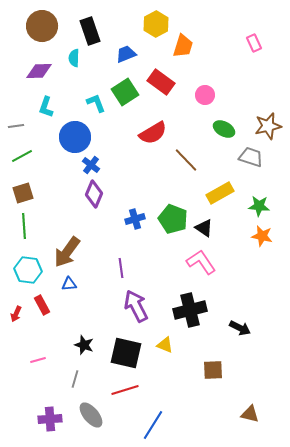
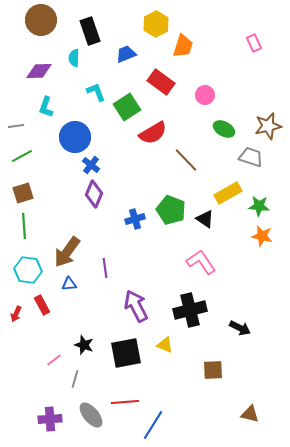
brown circle at (42, 26): moved 1 px left, 6 px up
green square at (125, 92): moved 2 px right, 15 px down
cyan L-shape at (96, 103): moved 11 px up
yellow rectangle at (220, 193): moved 8 px right
green pentagon at (173, 219): moved 2 px left, 9 px up
black triangle at (204, 228): moved 1 px right, 9 px up
purple line at (121, 268): moved 16 px left
black square at (126, 353): rotated 24 degrees counterclockwise
pink line at (38, 360): moved 16 px right; rotated 21 degrees counterclockwise
red line at (125, 390): moved 12 px down; rotated 12 degrees clockwise
